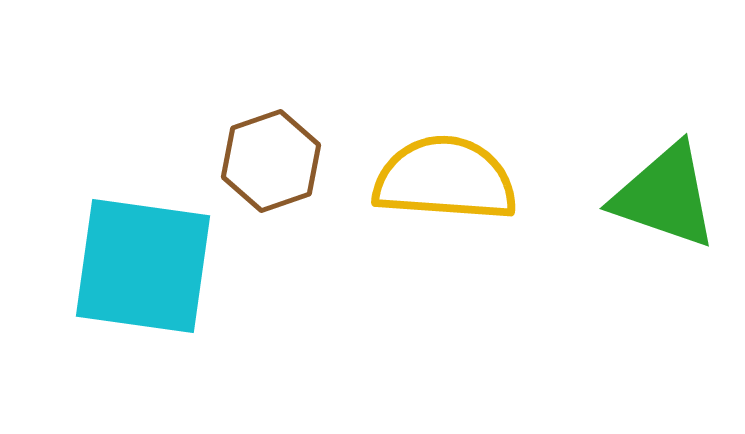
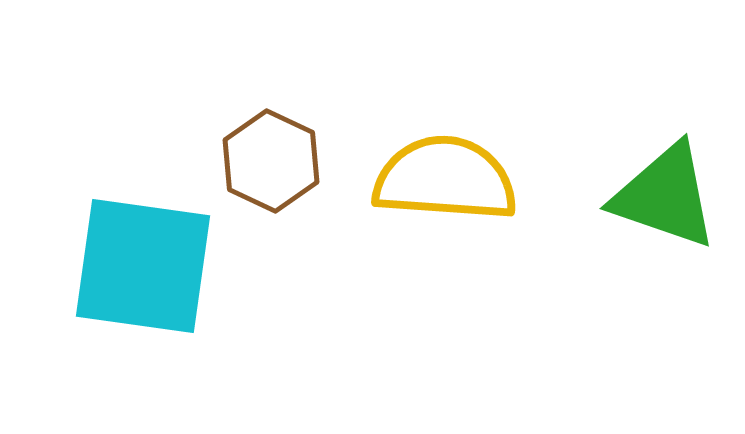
brown hexagon: rotated 16 degrees counterclockwise
